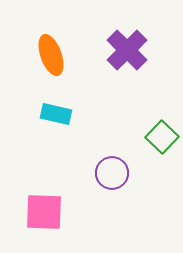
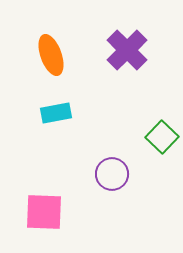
cyan rectangle: moved 1 px up; rotated 24 degrees counterclockwise
purple circle: moved 1 px down
